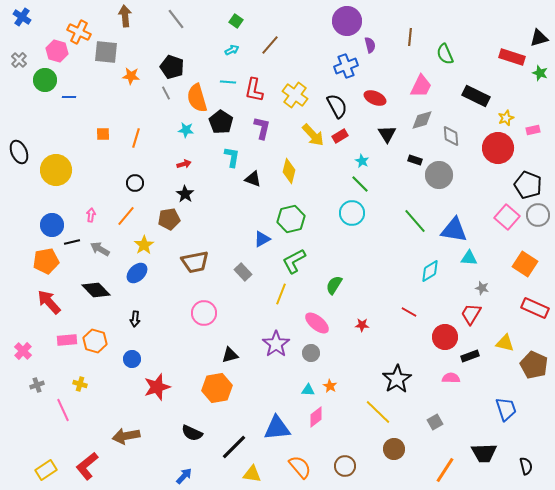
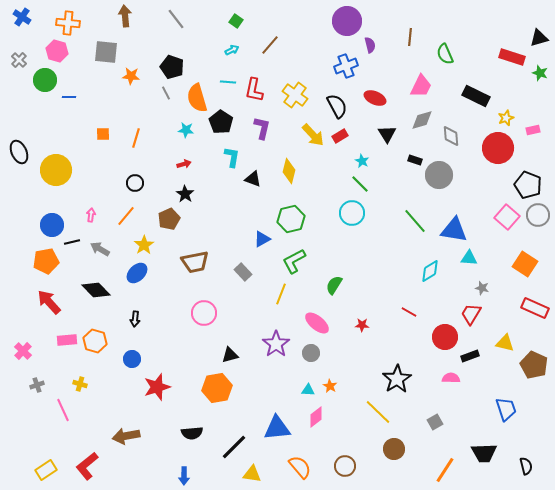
orange cross at (79, 32): moved 11 px left, 9 px up; rotated 20 degrees counterclockwise
brown pentagon at (169, 219): rotated 15 degrees counterclockwise
black semicircle at (192, 433): rotated 30 degrees counterclockwise
blue arrow at (184, 476): rotated 138 degrees clockwise
